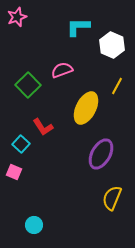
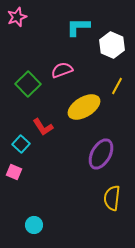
green square: moved 1 px up
yellow ellipse: moved 2 px left, 1 px up; rotated 32 degrees clockwise
yellow semicircle: rotated 15 degrees counterclockwise
